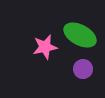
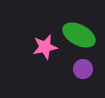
green ellipse: moved 1 px left
